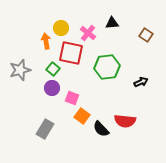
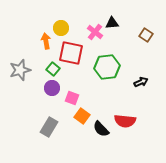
pink cross: moved 7 px right, 1 px up
gray rectangle: moved 4 px right, 2 px up
